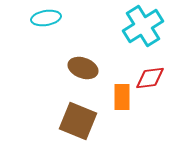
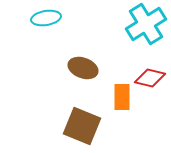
cyan cross: moved 3 px right, 2 px up
red diamond: rotated 20 degrees clockwise
brown square: moved 4 px right, 5 px down
